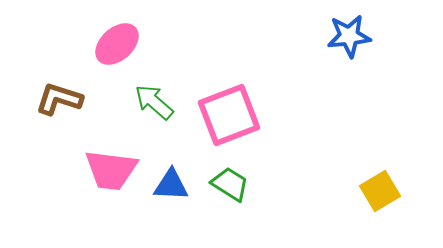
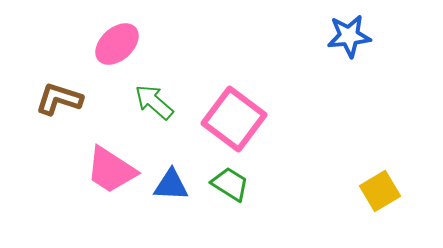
pink square: moved 5 px right, 4 px down; rotated 32 degrees counterclockwise
pink trapezoid: rotated 26 degrees clockwise
